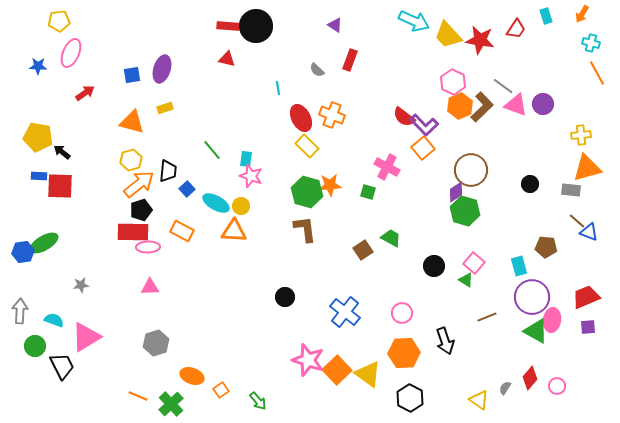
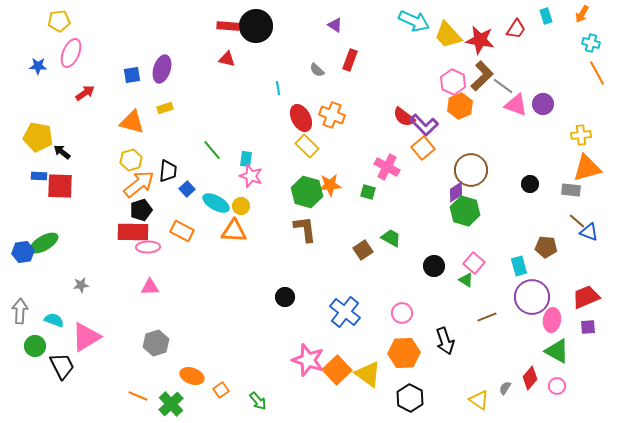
brown L-shape at (482, 107): moved 31 px up
green triangle at (536, 331): moved 21 px right, 20 px down
